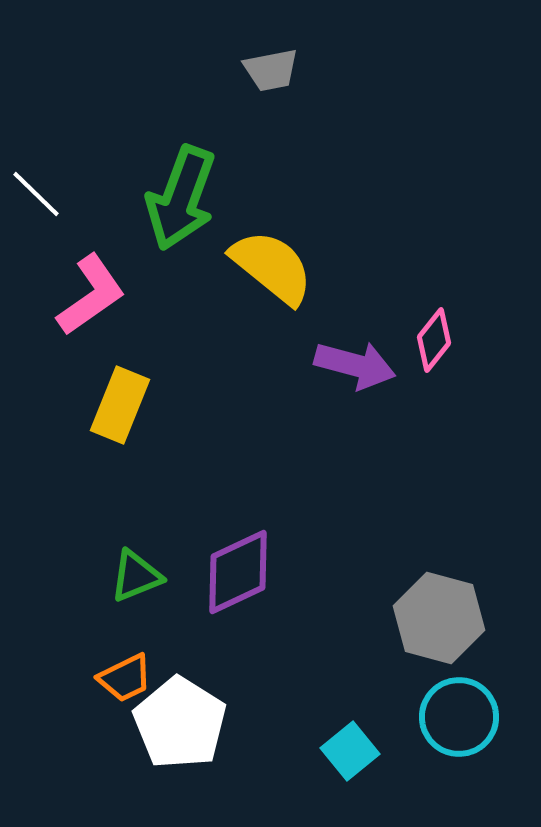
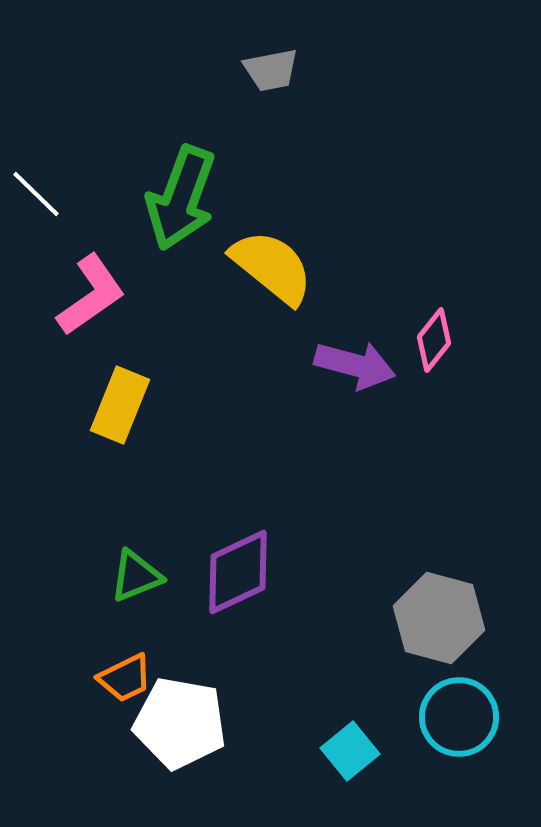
white pentagon: rotated 22 degrees counterclockwise
